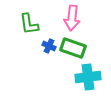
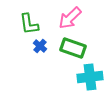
pink arrow: moved 2 px left; rotated 40 degrees clockwise
blue cross: moved 9 px left; rotated 16 degrees clockwise
cyan cross: moved 2 px right
